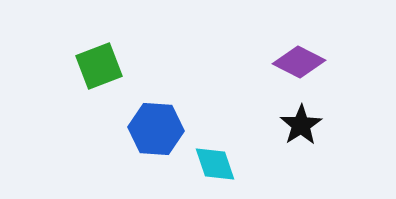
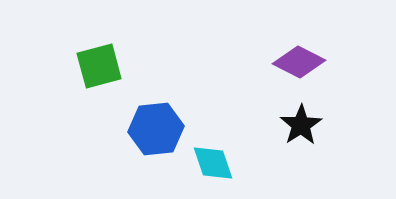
green square: rotated 6 degrees clockwise
blue hexagon: rotated 10 degrees counterclockwise
cyan diamond: moved 2 px left, 1 px up
